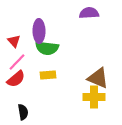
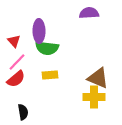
yellow rectangle: moved 2 px right
